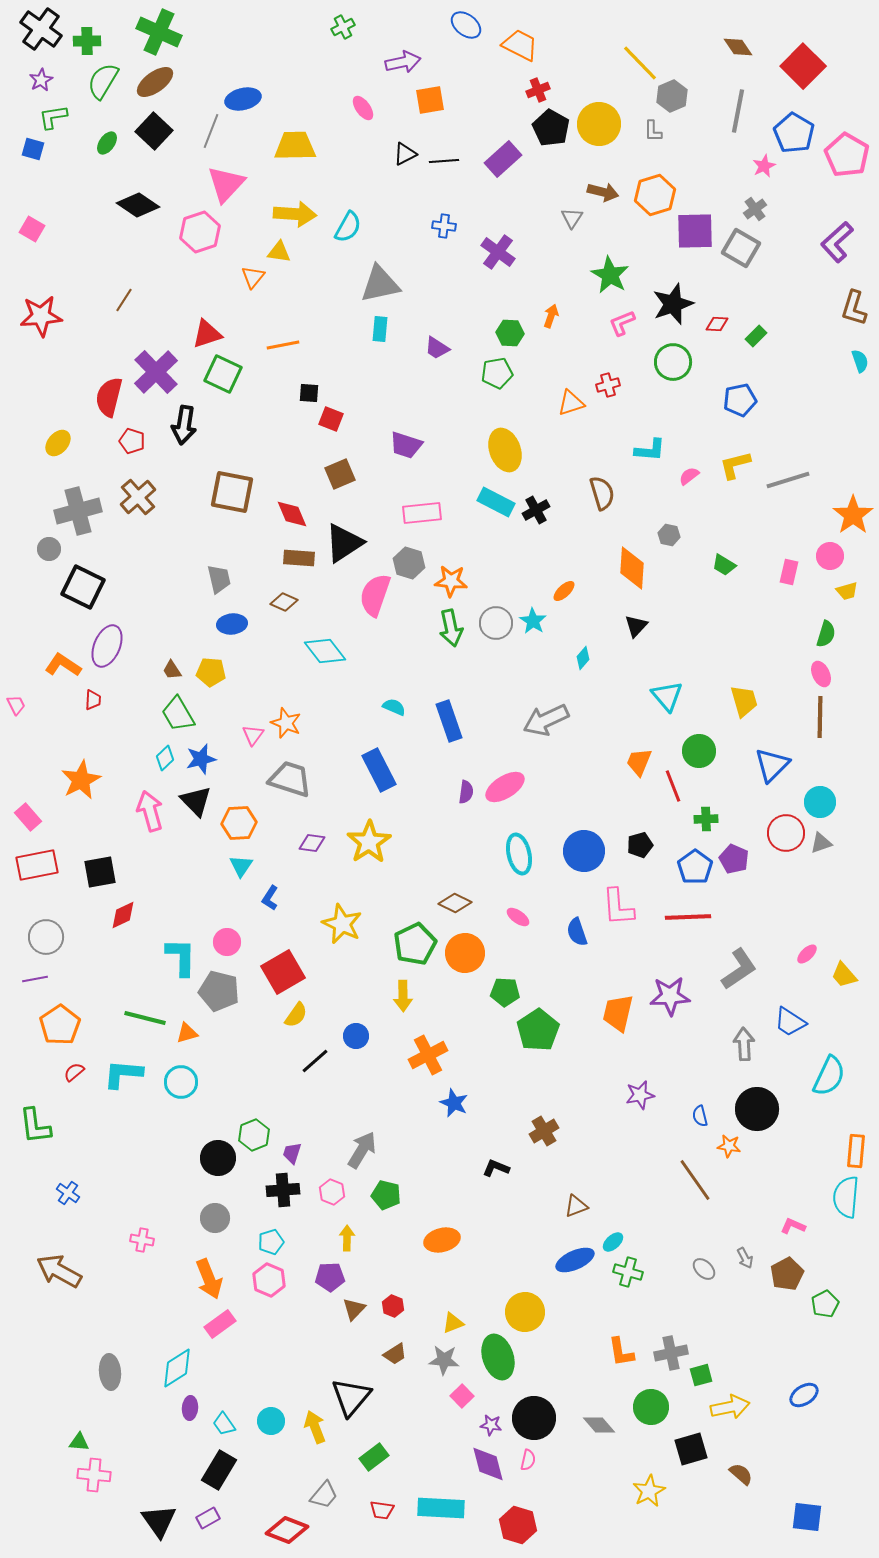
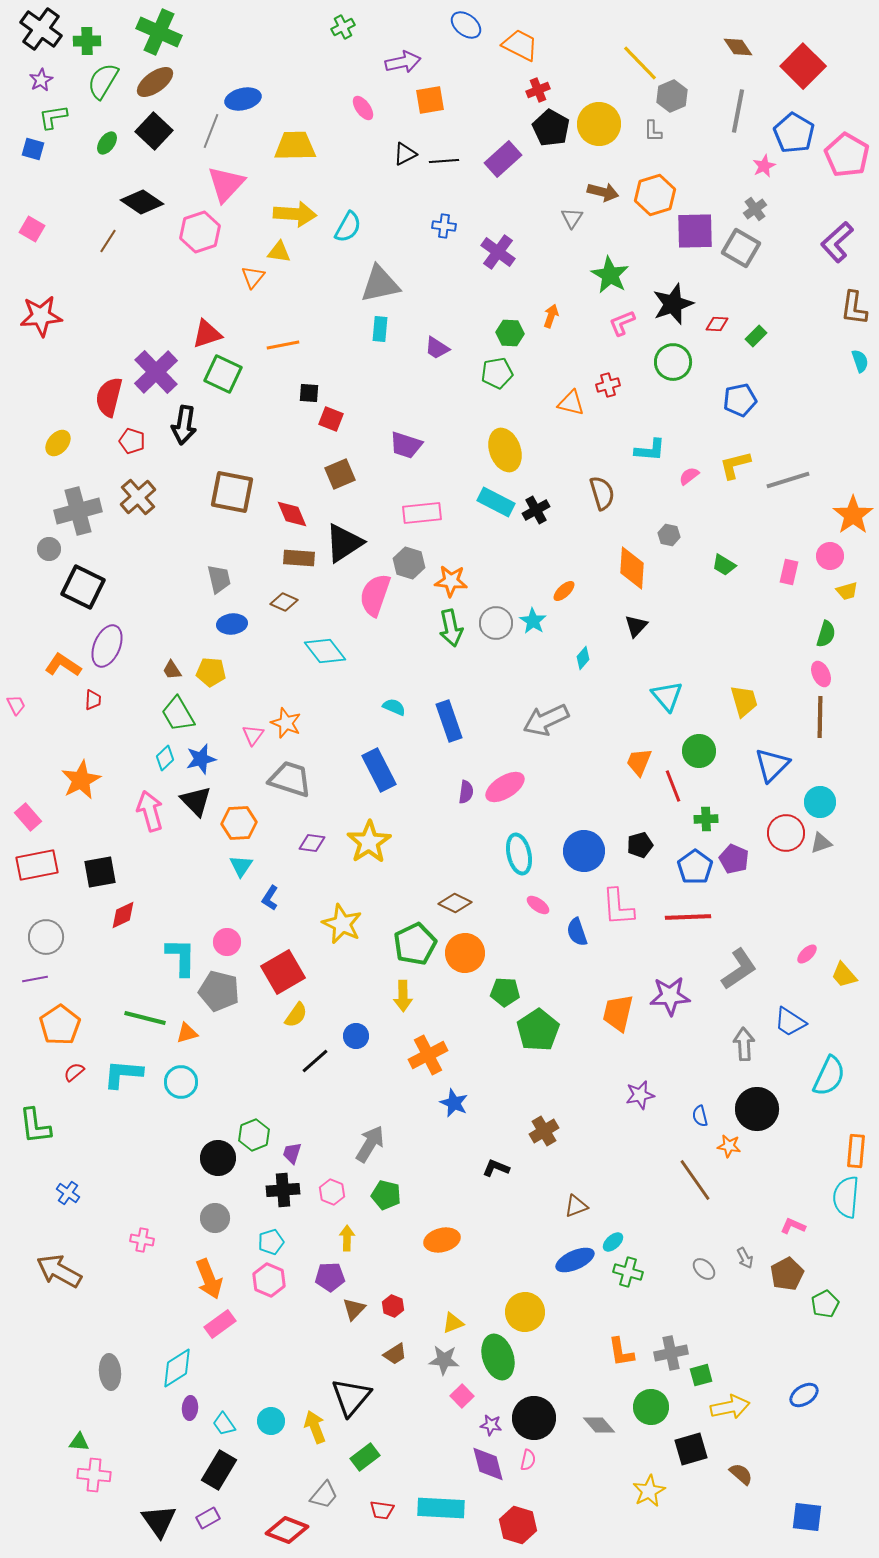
black diamond at (138, 205): moved 4 px right, 3 px up
brown line at (124, 300): moved 16 px left, 59 px up
brown L-shape at (854, 308): rotated 9 degrees counterclockwise
orange triangle at (571, 403): rotated 32 degrees clockwise
pink ellipse at (518, 917): moved 20 px right, 12 px up
gray arrow at (362, 1150): moved 8 px right, 6 px up
green rectangle at (374, 1457): moved 9 px left
